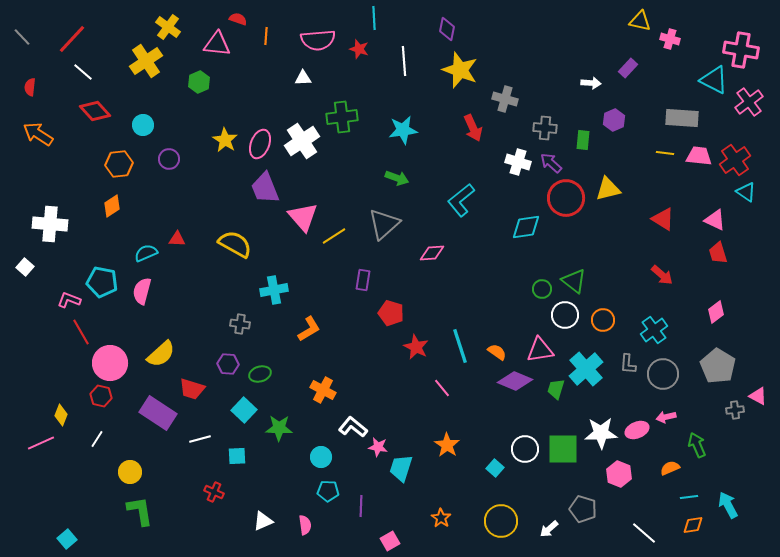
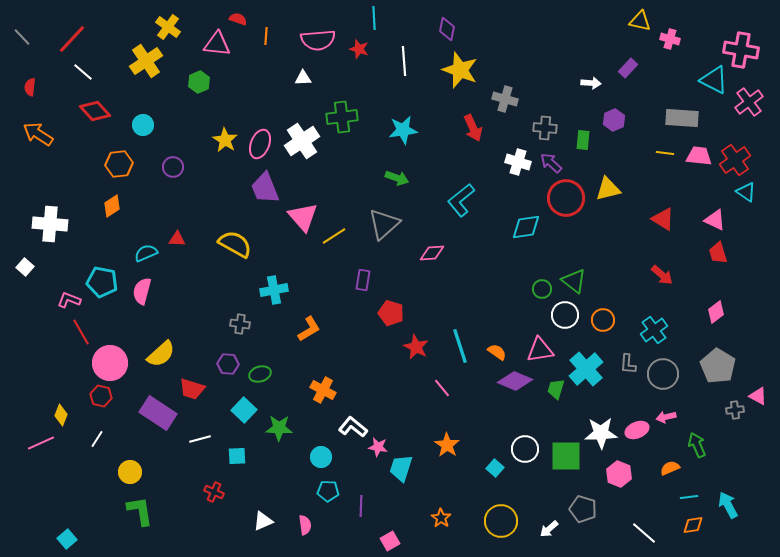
purple circle at (169, 159): moved 4 px right, 8 px down
green square at (563, 449): moved 3 px right, 7 px down
